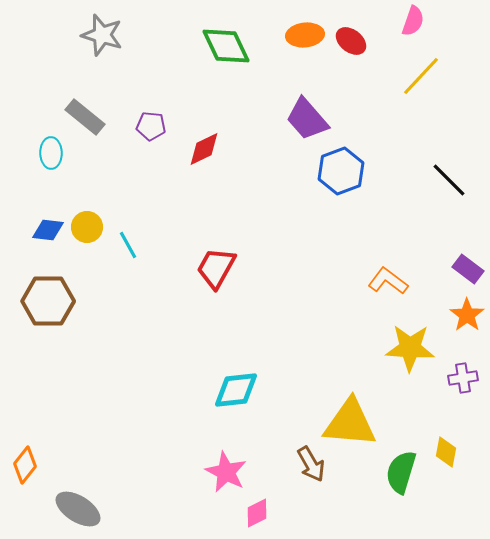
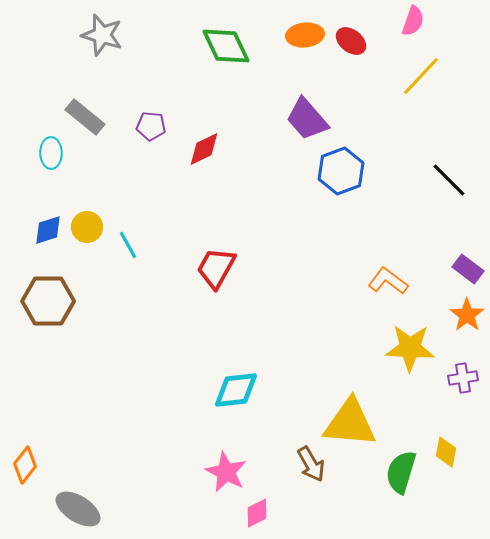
blue diamond: rotated 24 degrees counterclockwise
